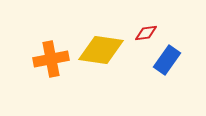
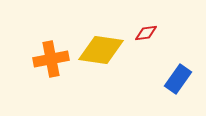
blue rectangle: moved 11 px right, 19 px down
